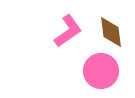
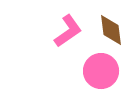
brown diamond: moved 2 px up
